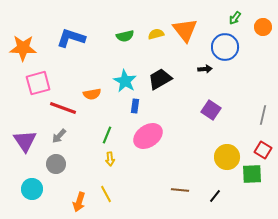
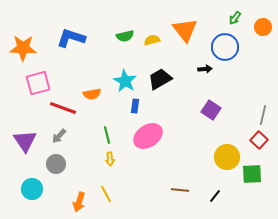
yellow semicircle: moved 4 px left, 6 px down
green line: rotated 36 degrees counterclockwise
red square: moved 4 px left, 10 px up; rotated 12 degrees clockwise
